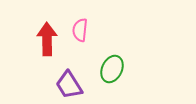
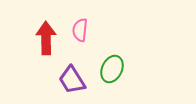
red arrow: moved 1 px left, 1 px up
purple trapezoid: moved 3 px right, 5 px up
